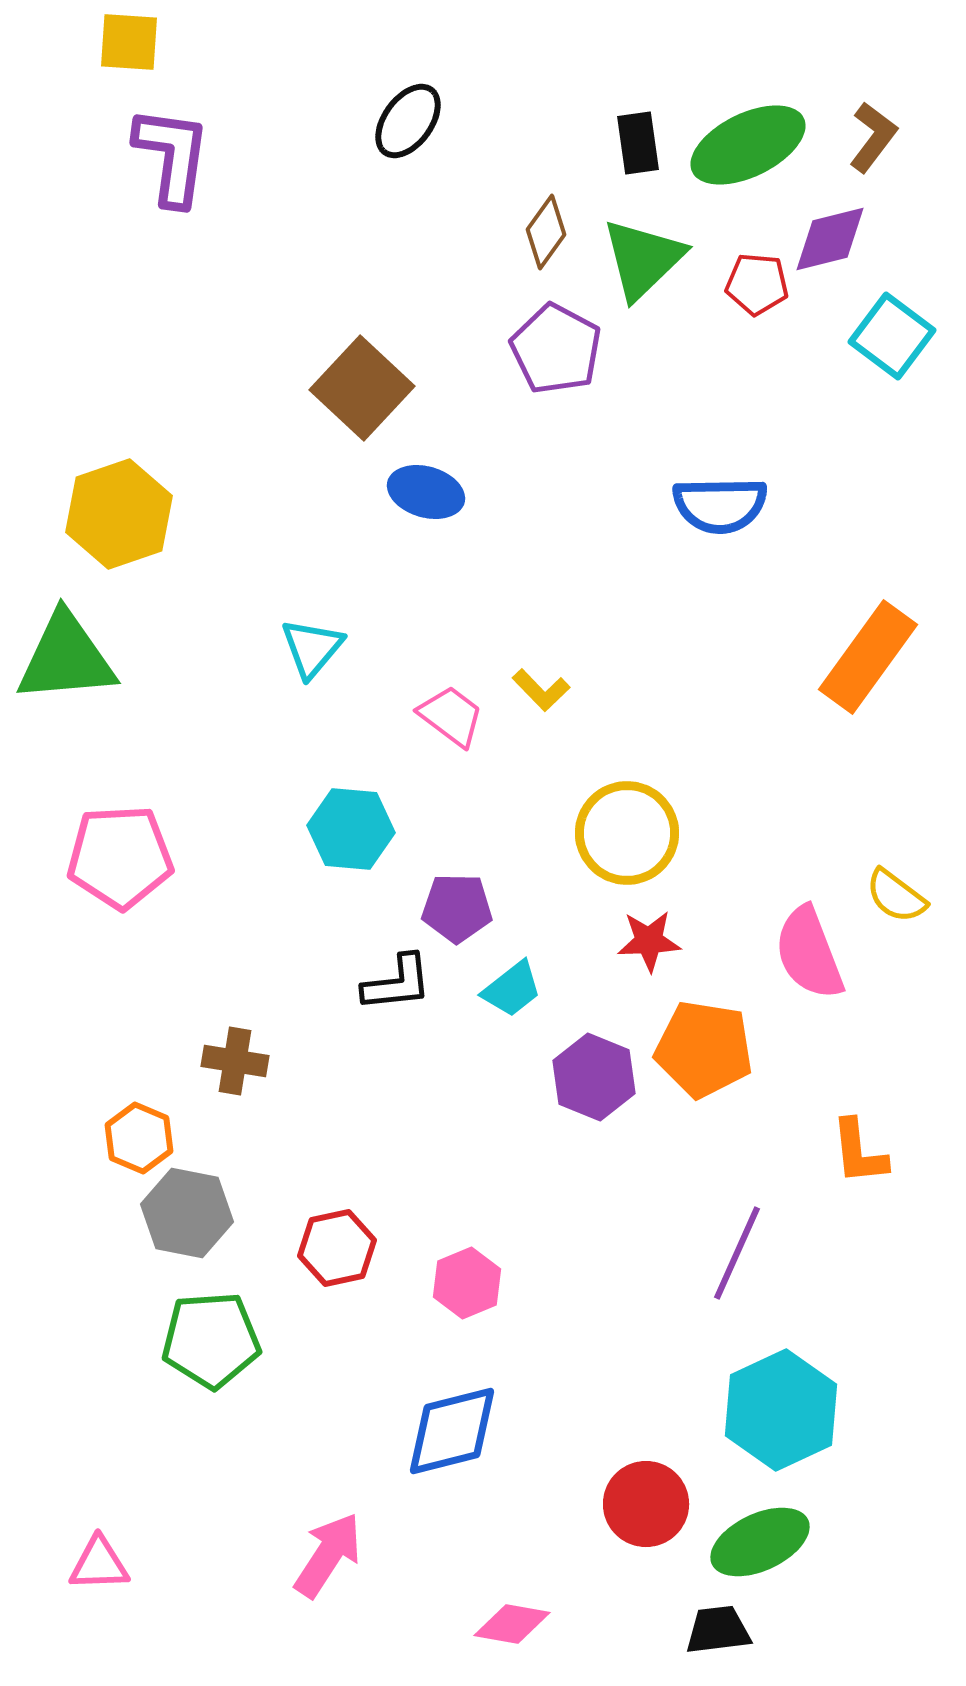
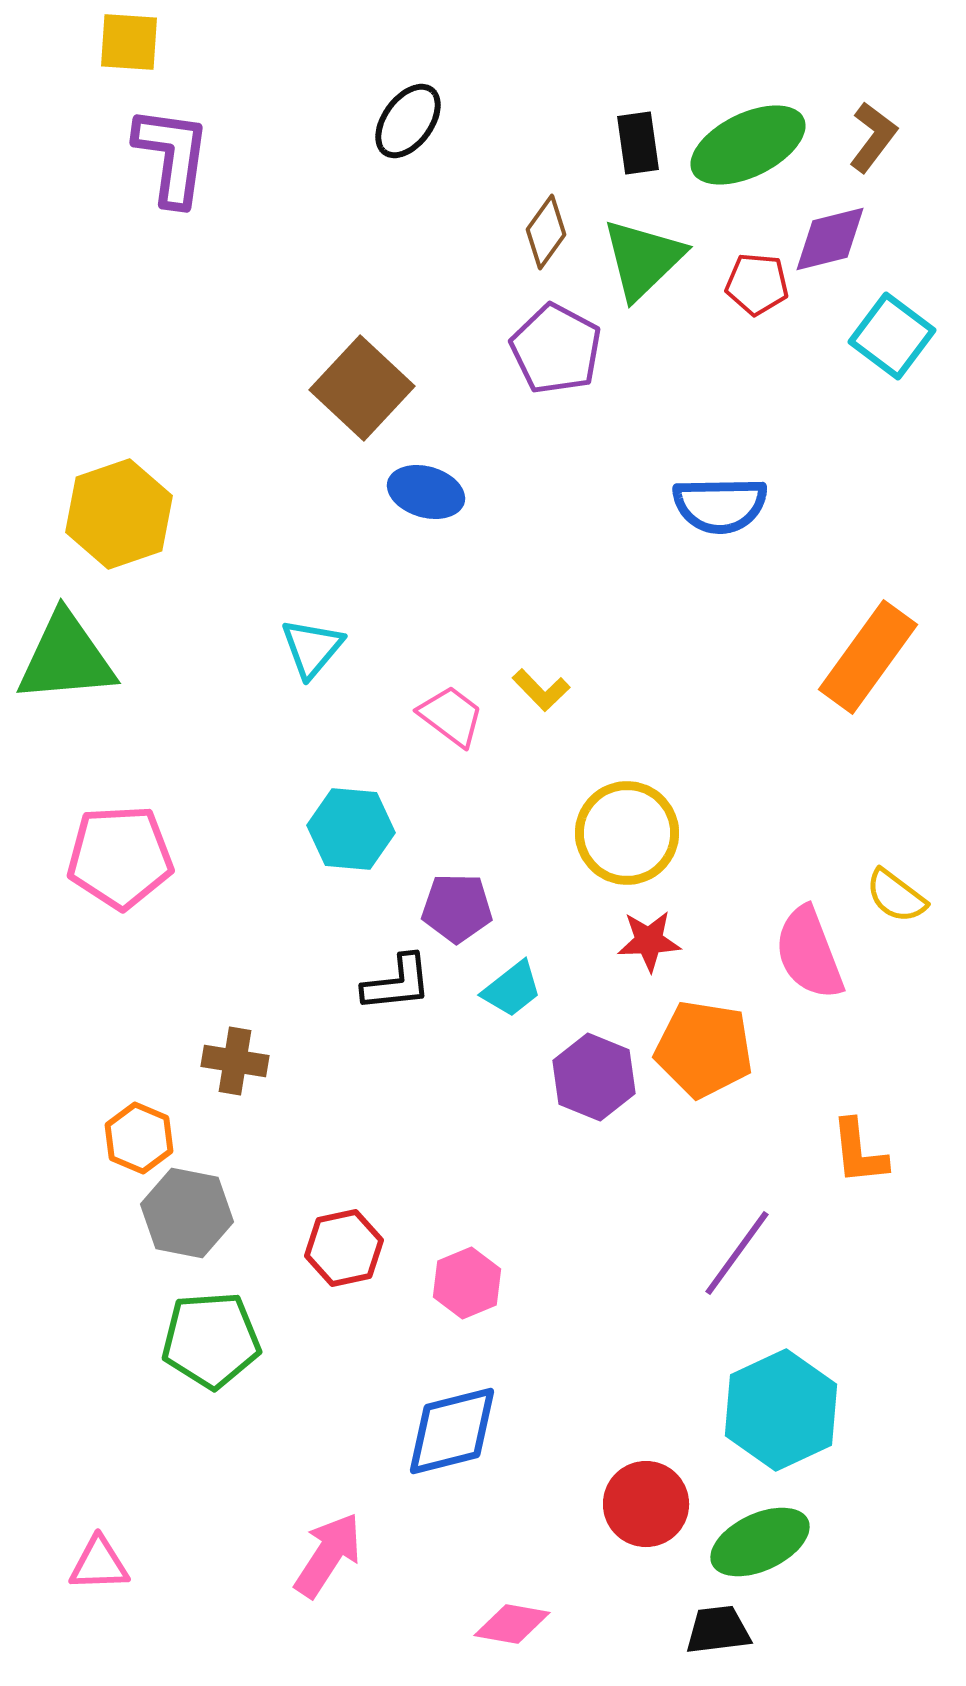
red hexagon at (337, 1248): moved 7 px right
purple line at (737, 1253): rotated 12 degrees clockwise
